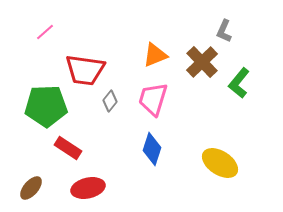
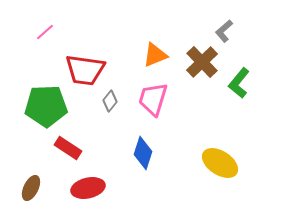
gray L-shape: rotated 25 degrees clockwise
blue diamond: moved 9 px left, 4 px down
brown ellipse: rotated 15 degrees counterclockwise
